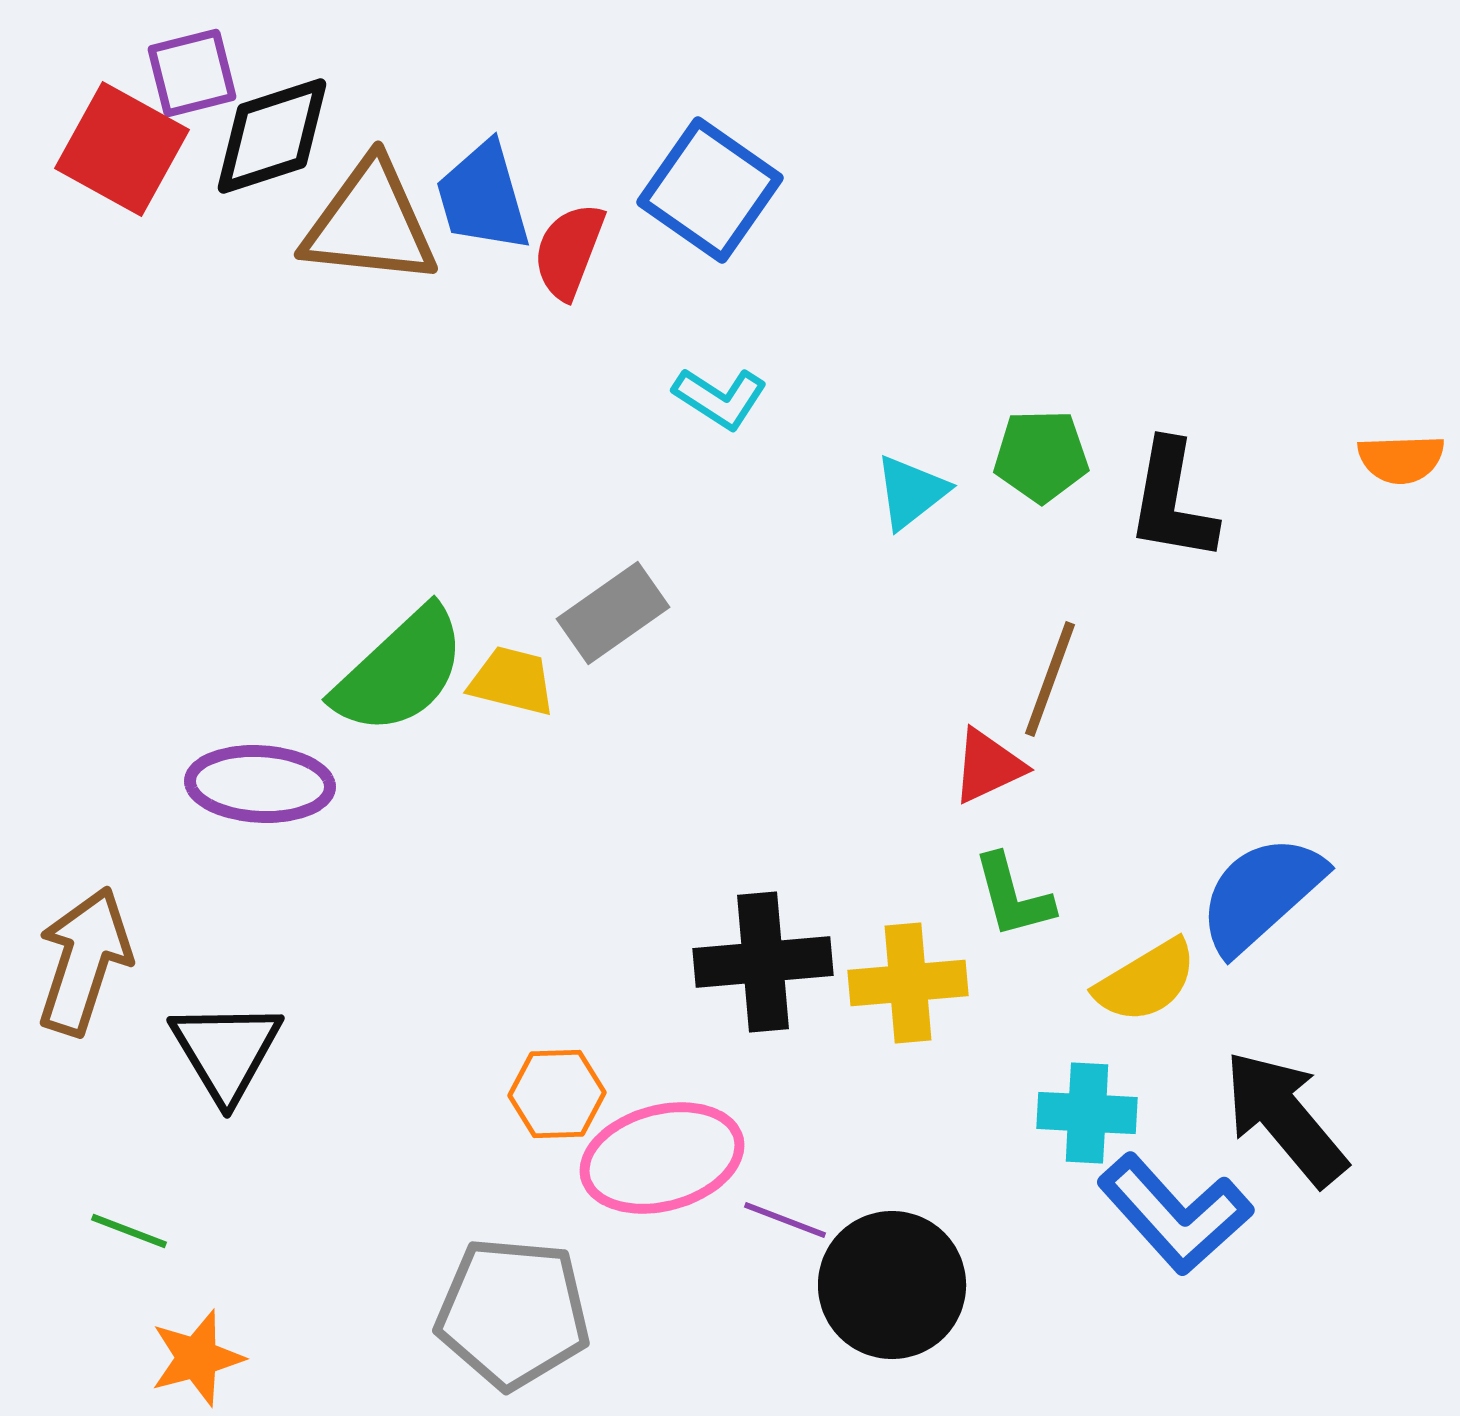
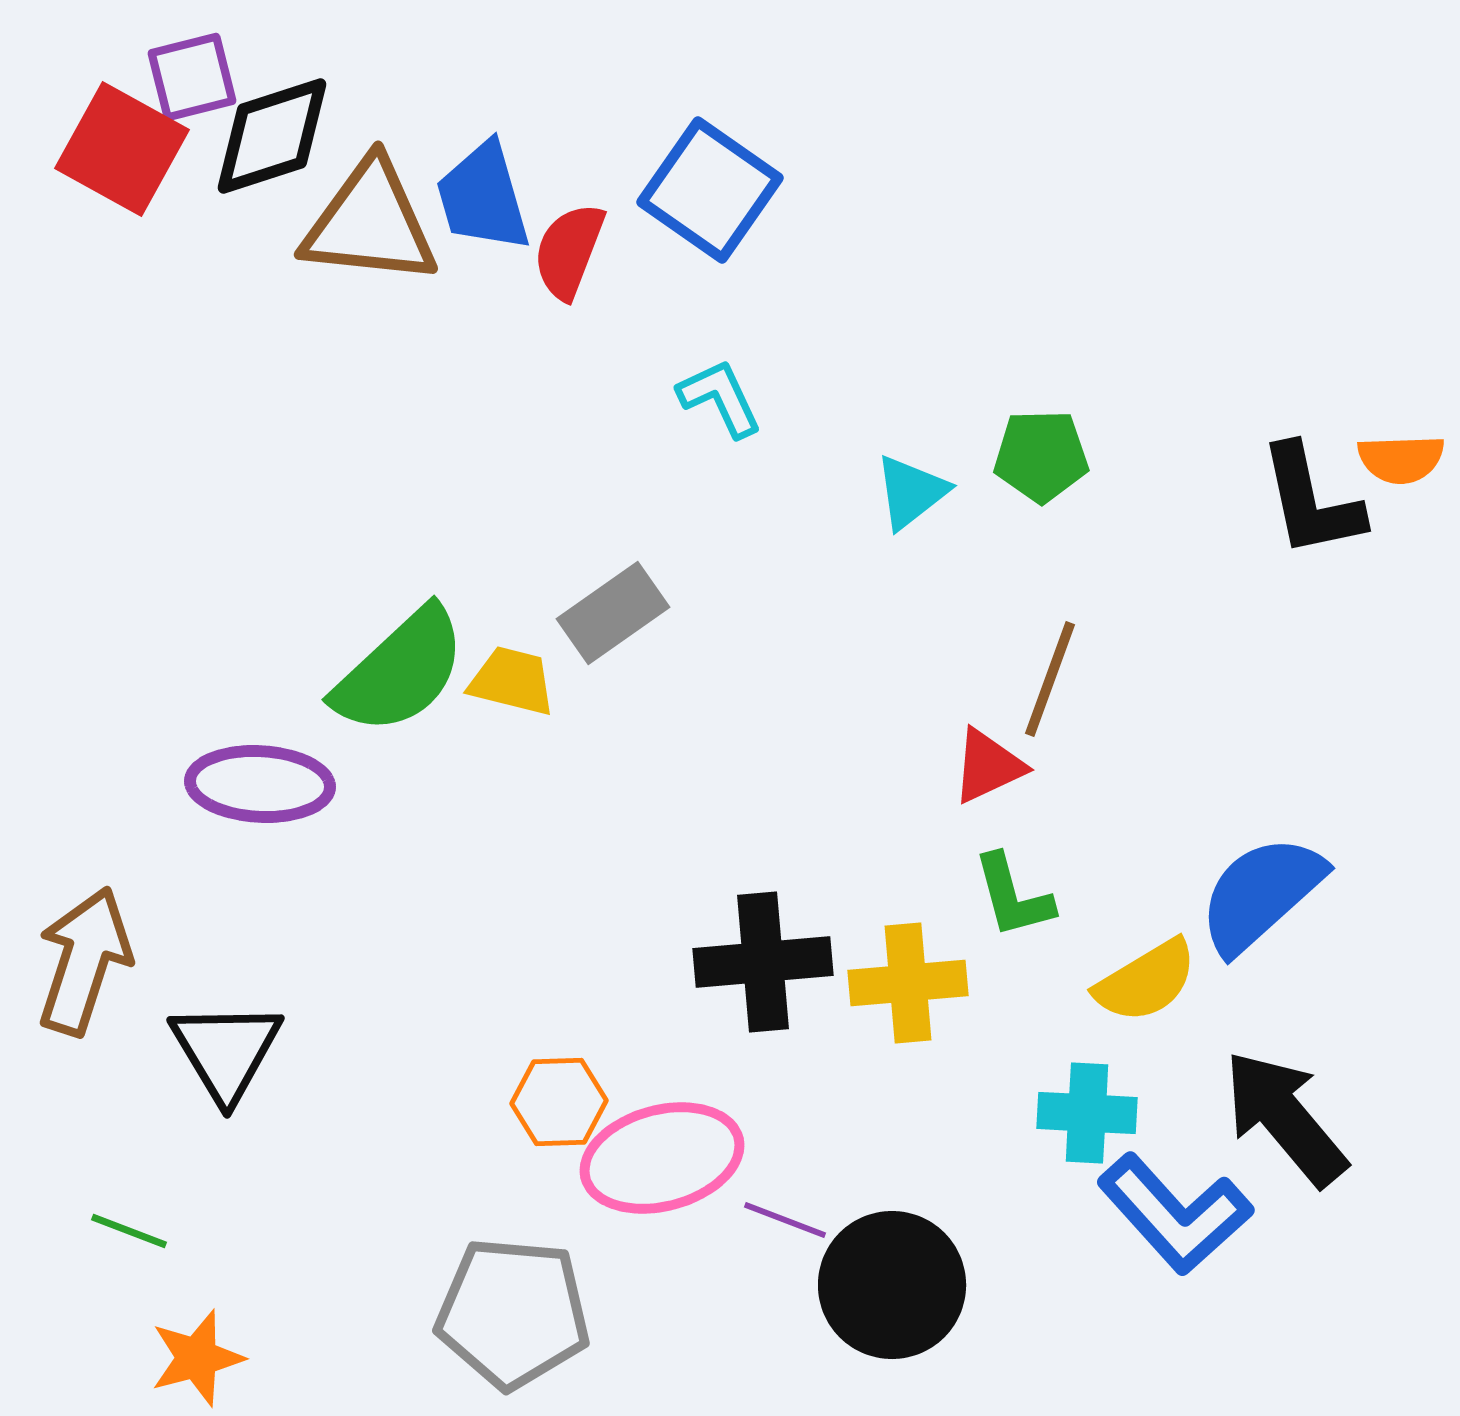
purple square: moved 4 px down
cyan L-shape: rotated 148 degrees counterclockwise
black L-shape: moved 139 px right; rotated 22 degrees counterclockwise
orange hexagon: moved 2 px right, 8 px down
